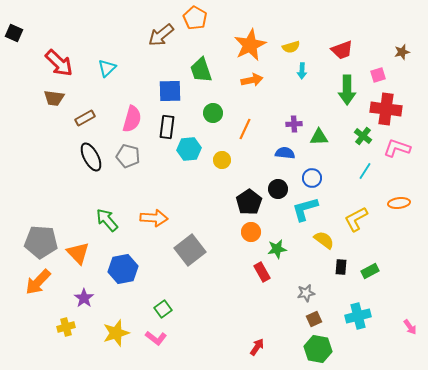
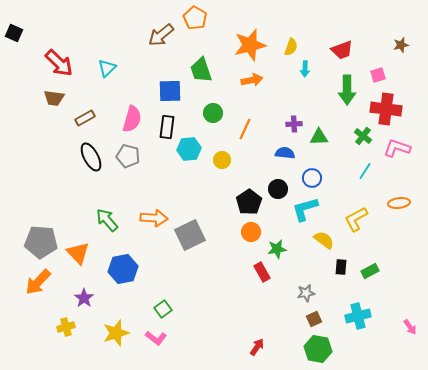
orange star at (250, 45): rotated 12 degrees clockwise
yellow semicircle at (291, 47): rotated 54 degrees counterclockwise
brown star at (402, 52): moved 1 px left, 7 px up
cyan arrow at (302, 71): moved 3 px right, 2 px up
gray square at (190, 250): moved 15 px up; rotated 12 degrees clockwise
